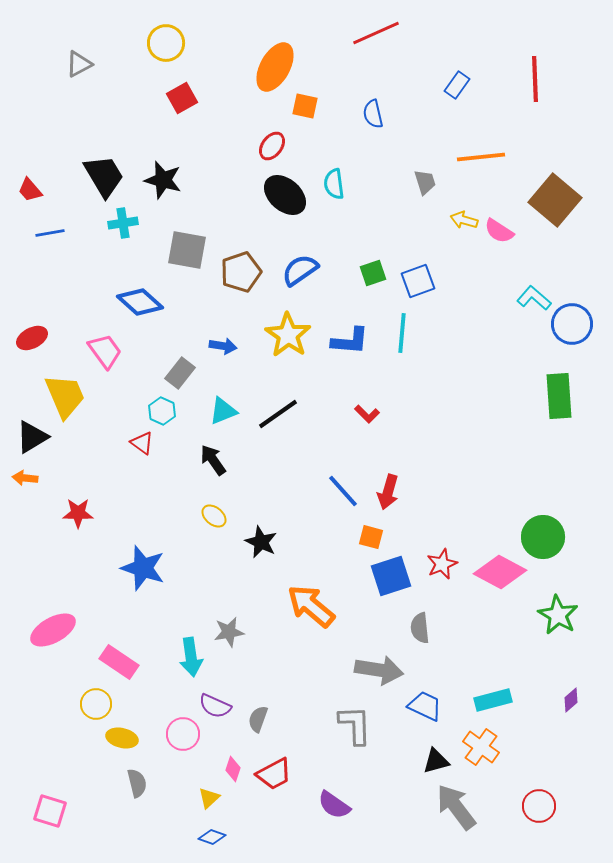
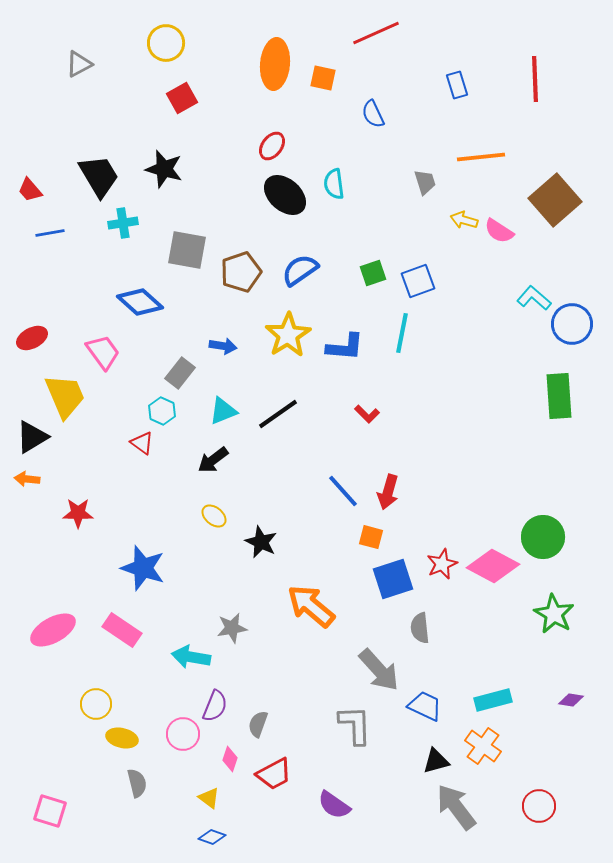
orange ellipse at (275, 67): moved 3 px up; rotated 24 degrees counterclockwise
blue rectangle at (457, 85): rotated 52 degrees counterclockwise
orange square at (305, 106): moved 18 px right, 28 px up
blue semicircle at (373, 114): rotated 12 degrees counterclockwise
black trapezoid at (104, 176): moved 5 px left
black star at (163, 180): moved 1 px right, 11 px up
brown square at (555, 200): rotated 9 degrees clockwise
cyan line at (402, 333): rotated 6 degrees clockwise
yellow star at (288, 335): rotated 6 degrees clockwise
blue L-shape at (350, 341): moved 5 px left, 6 px down
pink trapezoid at (105, 351): moved 2 px left, 1 px down
black arrow at (213, 460): rotated 92 degrees counterclockwise
orange arrow at (25, 478): moved 2 px right, 1 px down
pink diamond at (500, 572): moved 7 px left, 6 px up
blue square at (391, 576): moved 2 px right, 3 px down
green star at (558, 615): moved 4 px left, 1 px up
gray star at (229, 632): moved 3 px right, 4 px up
cyan arrow at (191, 657): rotated 108 degrees clockwise
pink rectangle at (119, 662): moved 3 px right, 32 px up
gray arrow at (379, 670): rotated 39 degrees clockwise
purple diamond at (571, 700): rotated 50 degrees clockwise
purple semicircle at (215, 706): rotated 92 degrees counterclockwise
gray semicircle at (258, 719): moved 5 px down
orange cross at (481, 747): moved 2 px right, 1 px up
pink diamond at (233, 769): moved 3 px left, 10 px up
yellow triangle at (209, 798): rotated 40 degrees counterclockwise
